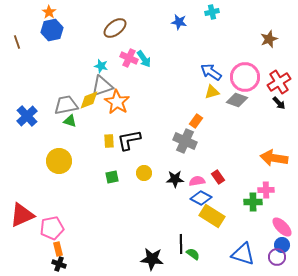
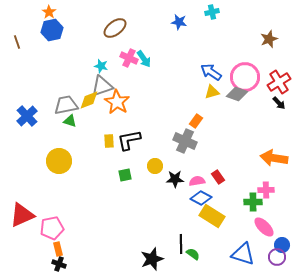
gray diamond at (237, 100): moved 6 px up
yellow circle at (144, 173): moved 11 px right, 7 px up
green square at (112, 177): moved 13 px right, 2 px up
pink ellipse at (282, 227): moved 18 px left
black star at (152, 259): rotated 25 degrees counterclockwise
